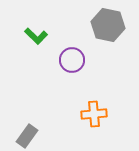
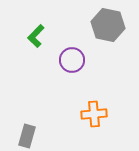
green L-shape: rotated 90 degrees clockwise
gray rectangle: rotated 20 degrees counterclockwise
